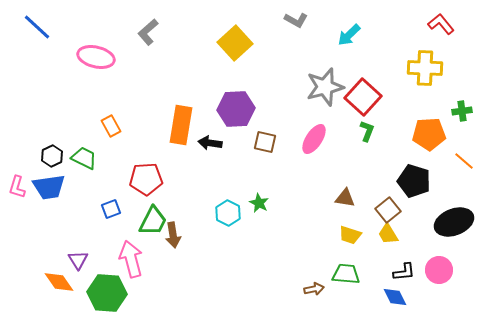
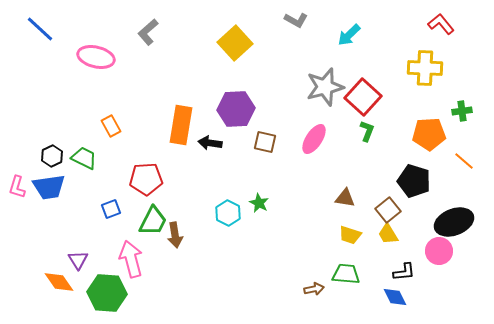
blue line at (37, 27): moved 3 px right, 2 px down
brown arrow at (173, 235): moved 2 px right
pink circle at (439, 270): moved 19 px up
